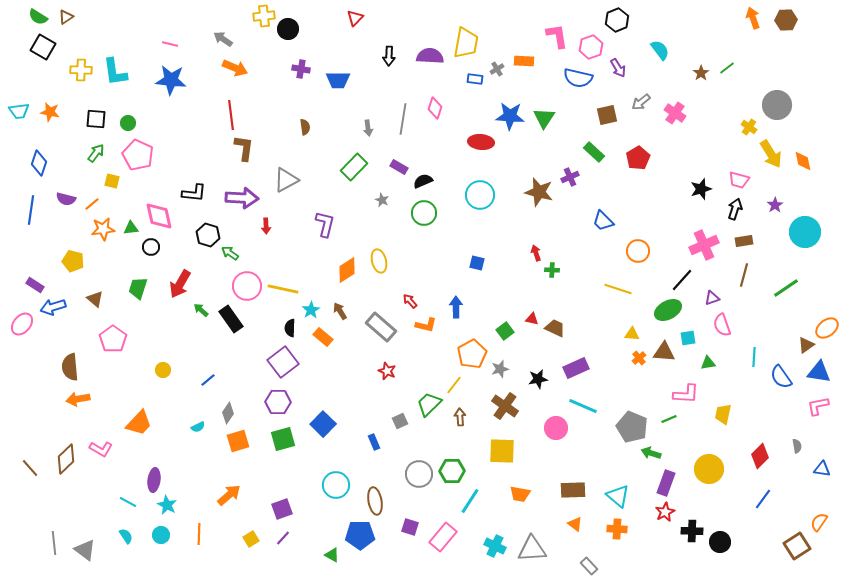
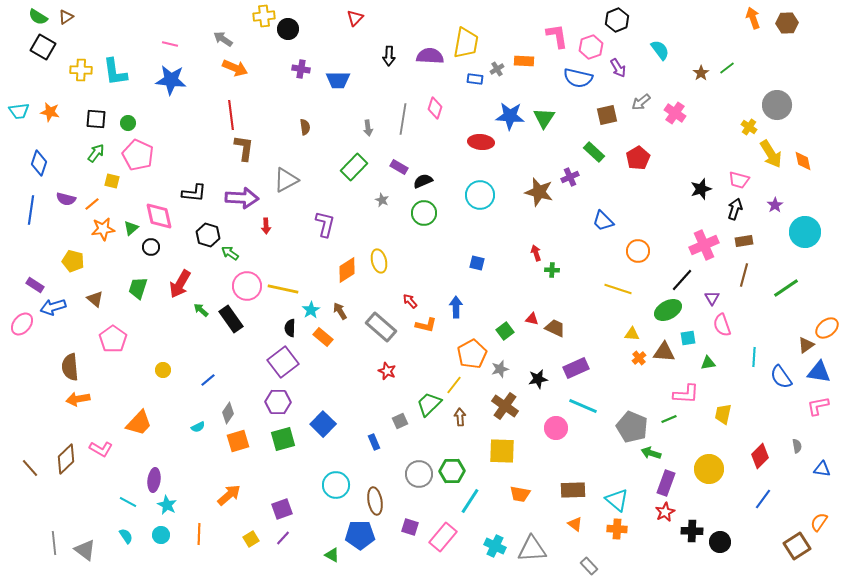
brown hexagon at (786, 20): moved 1 px right, 3 px down
green triangle at (131, 228): rotated 35 degrees counterclockwise
purple triangle at (712, 298): rotated 42 degrees counterclockwise
cyan triangle at (618, 496): moved 1 px left, 4 px down
